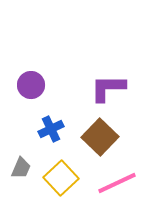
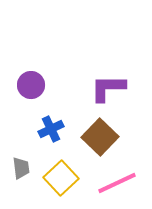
gray trapezoid: rotated 30 degrees counterclockwise
